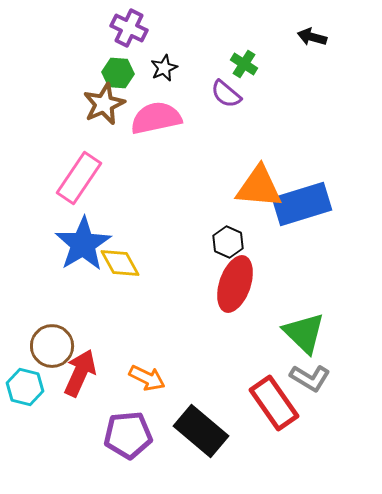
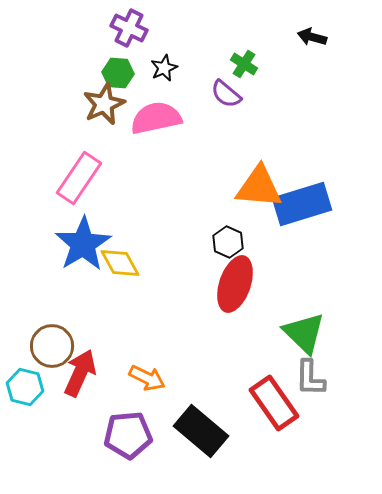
gray L-shape: rotated 60 degrees clockwise
